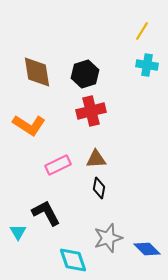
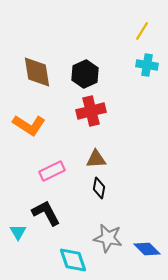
black hexagon: rotated 8 degrees counterclockwise
pink rectangle: moved 6 px left, 6 px down
gray star: rotated 28 degrees clockwise
